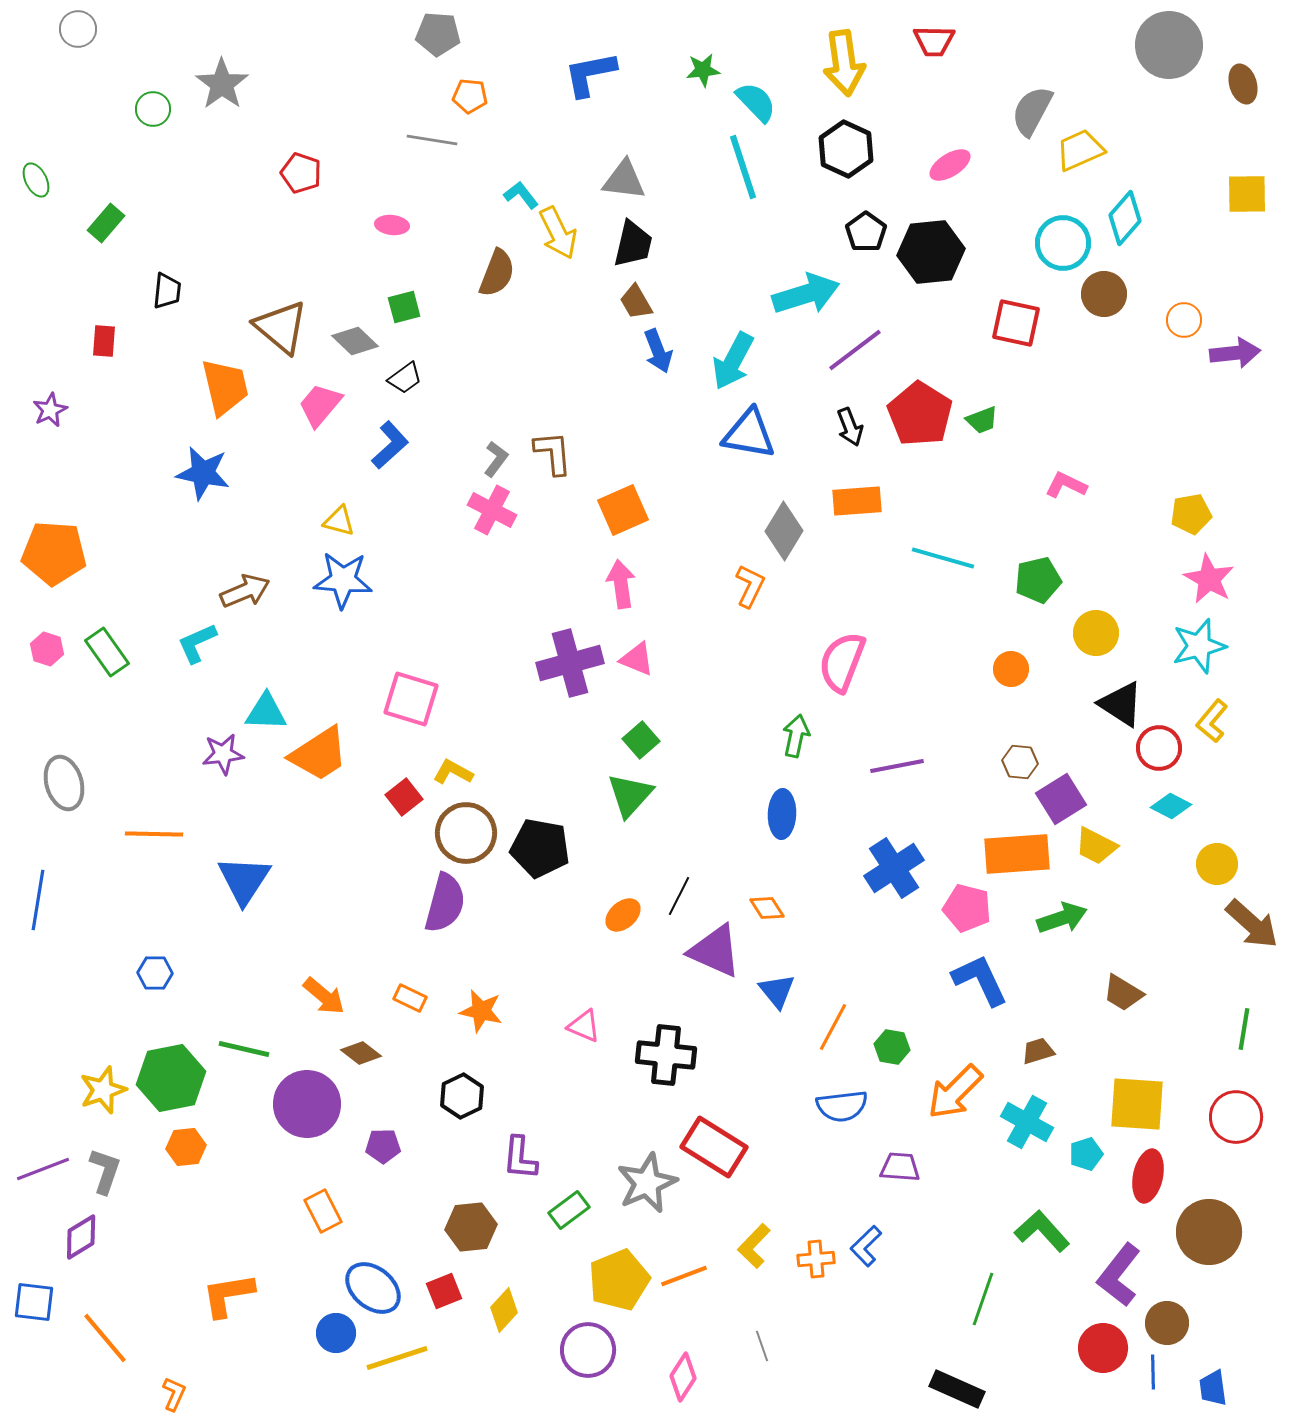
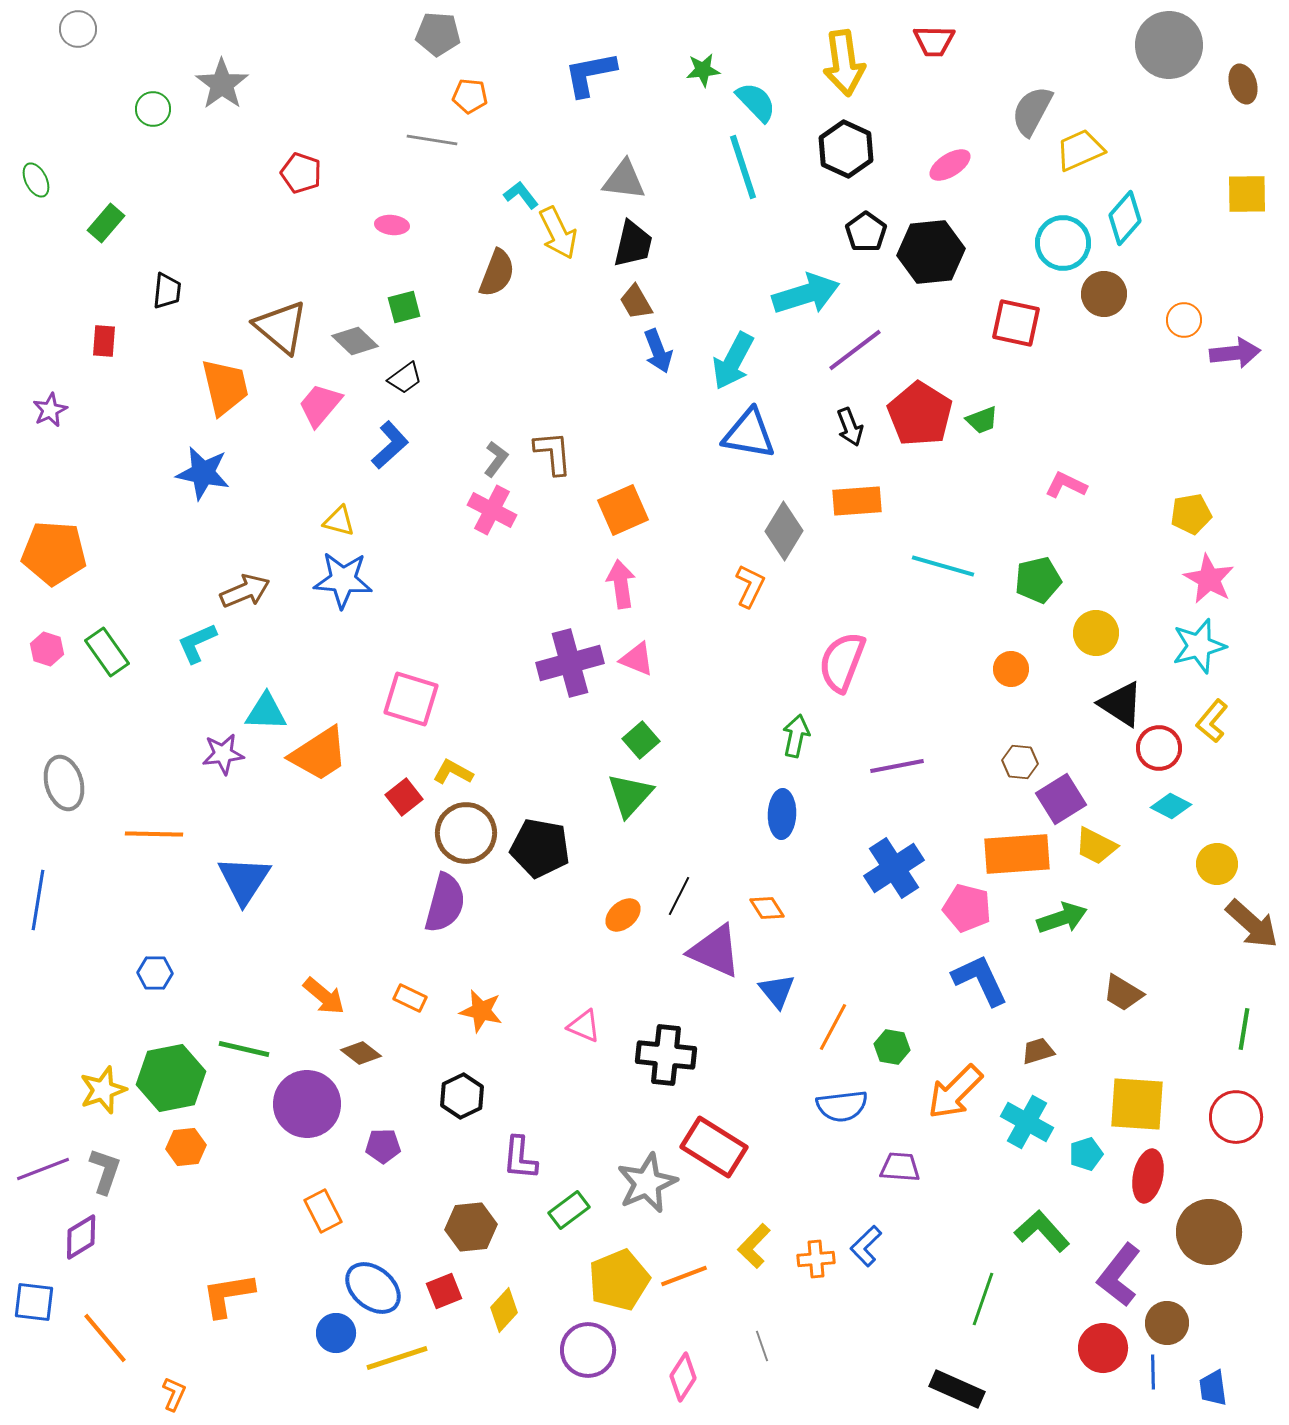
cyan line at (943, 558): moved 8 px down
